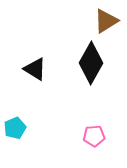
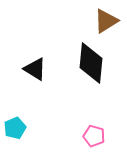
black diamond: rotated 24 degrees counterclockwise
pink pentagon: rotated 20 degrees clockwise
